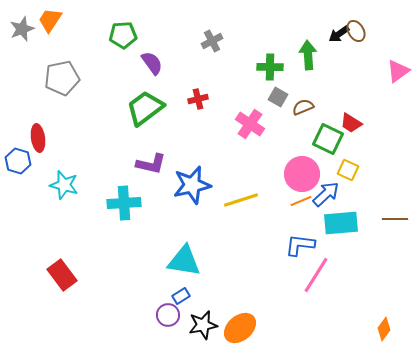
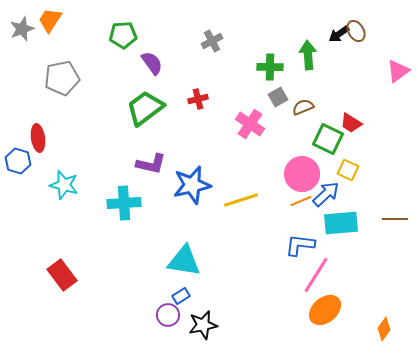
gray square: rotated 30 degrees clockwise
orange ellipse: moved 85 px right, 18 px up
